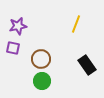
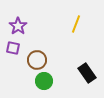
purple star: rotated 24 degrees counterclockwise
brown circle: moved 4 px left, 1 px down
black rectangle: moved 8 px down
green circle: moved 2 px right
